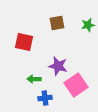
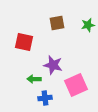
purple star: moved 5 px left, 1 px up
pink square: rotated 10 degrees clockwise
